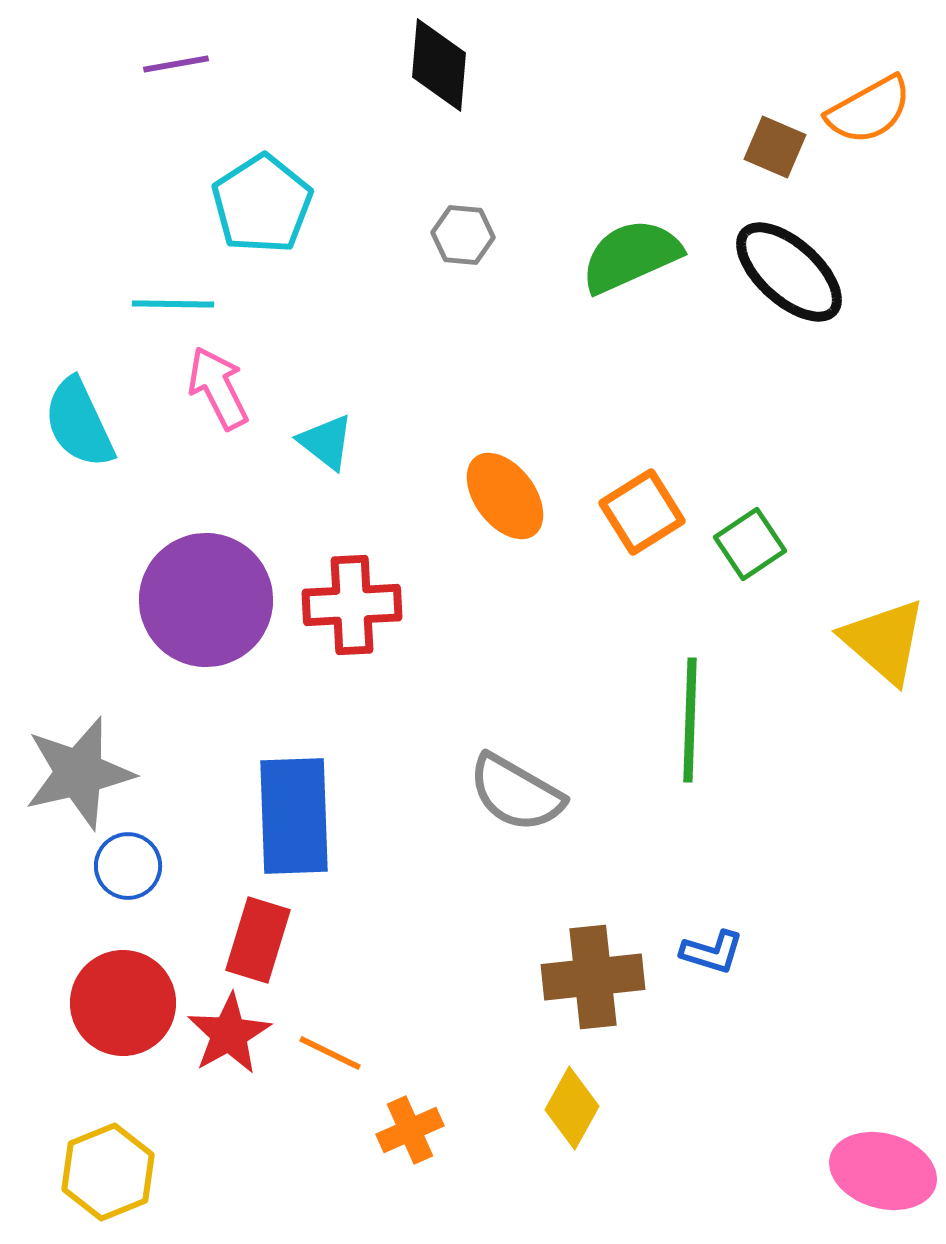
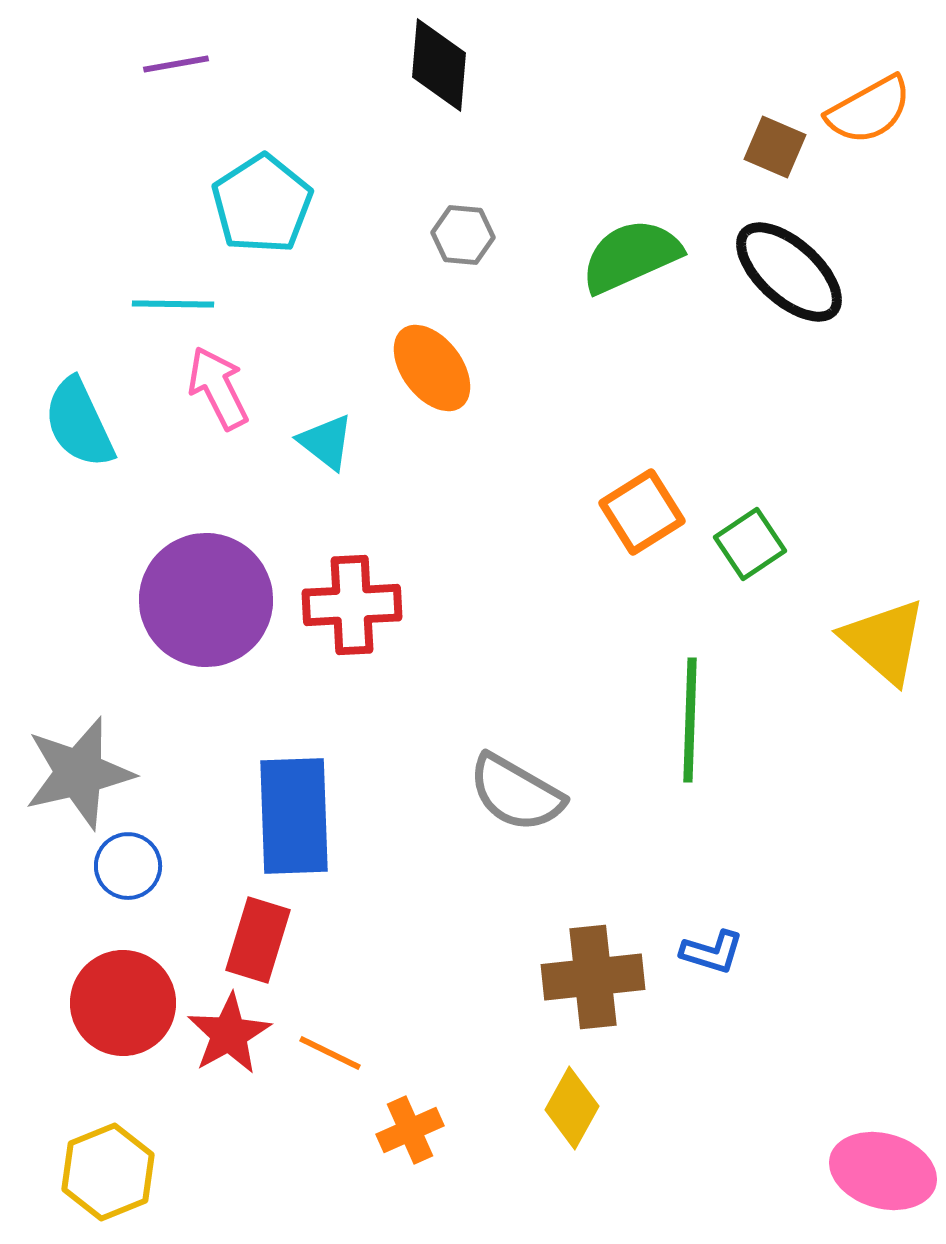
orange ellipse: moved 73 px left, 128 px up
